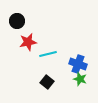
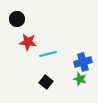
black circle: moved 2 px up
red star: rotated 18 degrees clockwise
blue cross: moved 5 px right, 2 px up; rotated 36 degrees counterclockwise
black square: moved 1 px left
